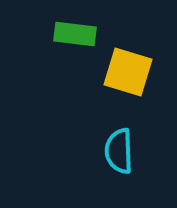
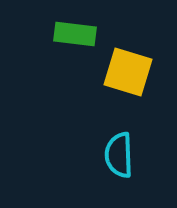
cyan semicircle: moved 4 px down
